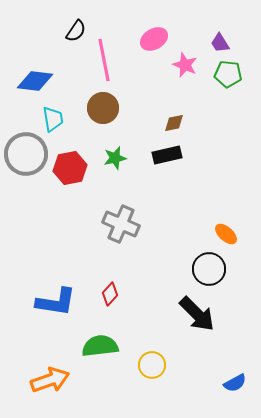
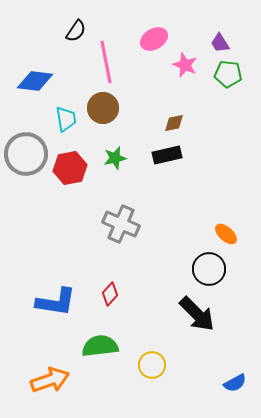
pink line: moved 2 px right, 2 px down
cyan trapezoid: moved 13 px right
